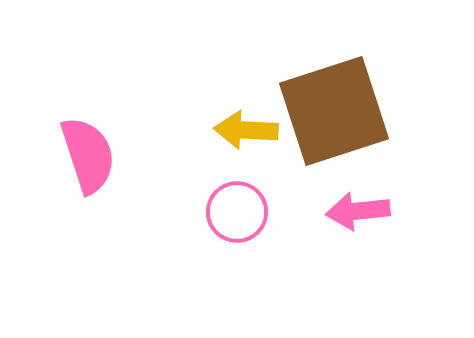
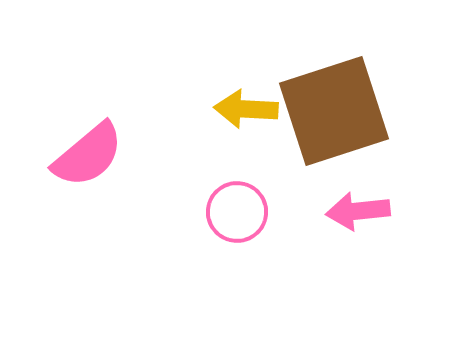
yellow arrow: moved 21 px up
pink semicircle: rotated 68 degrees clockwise
